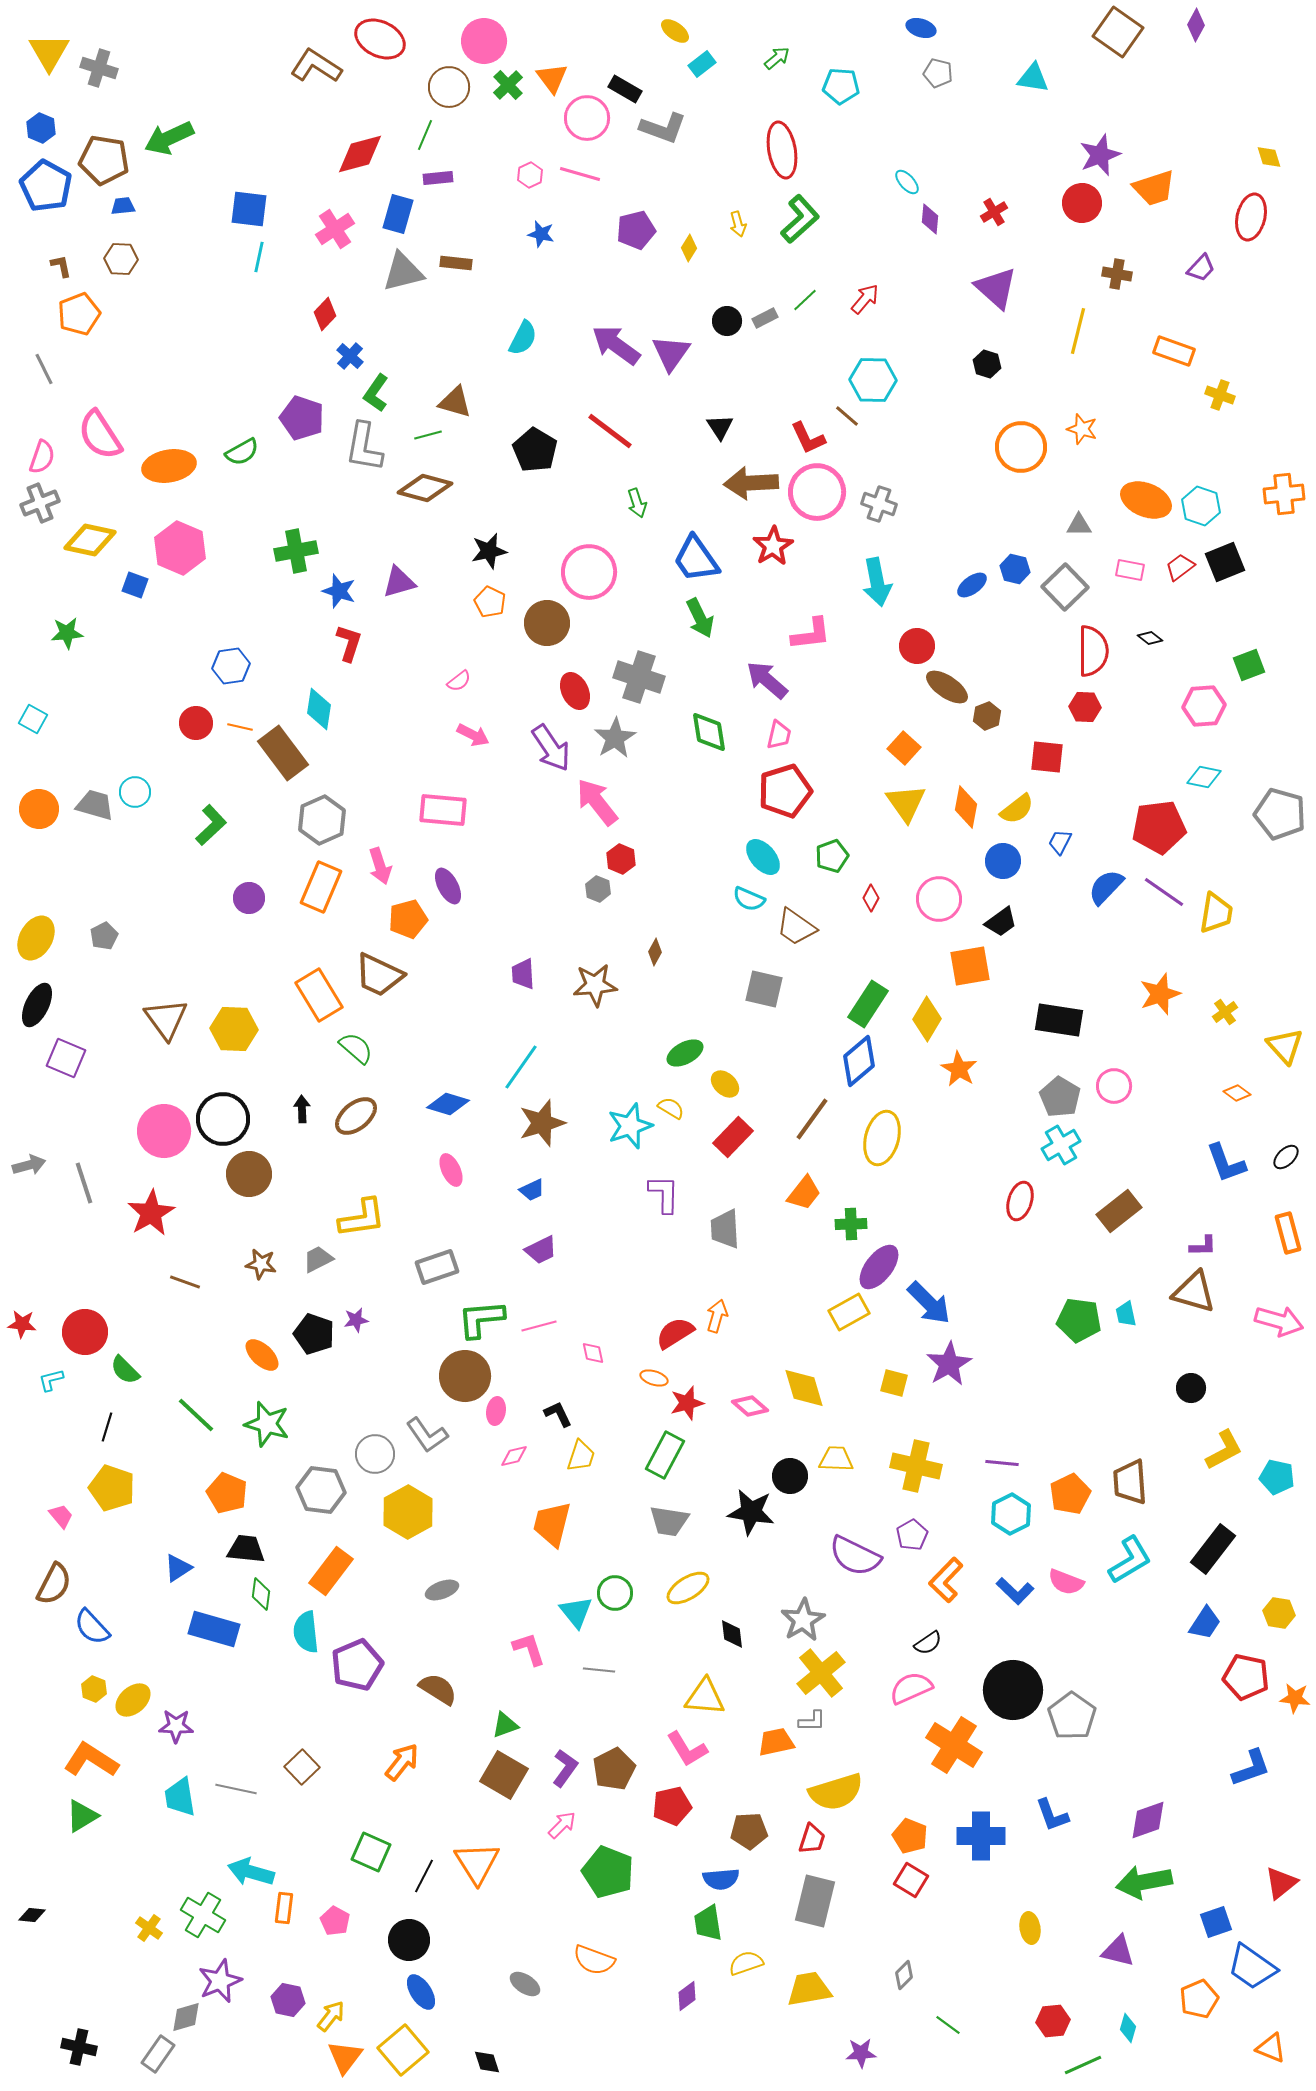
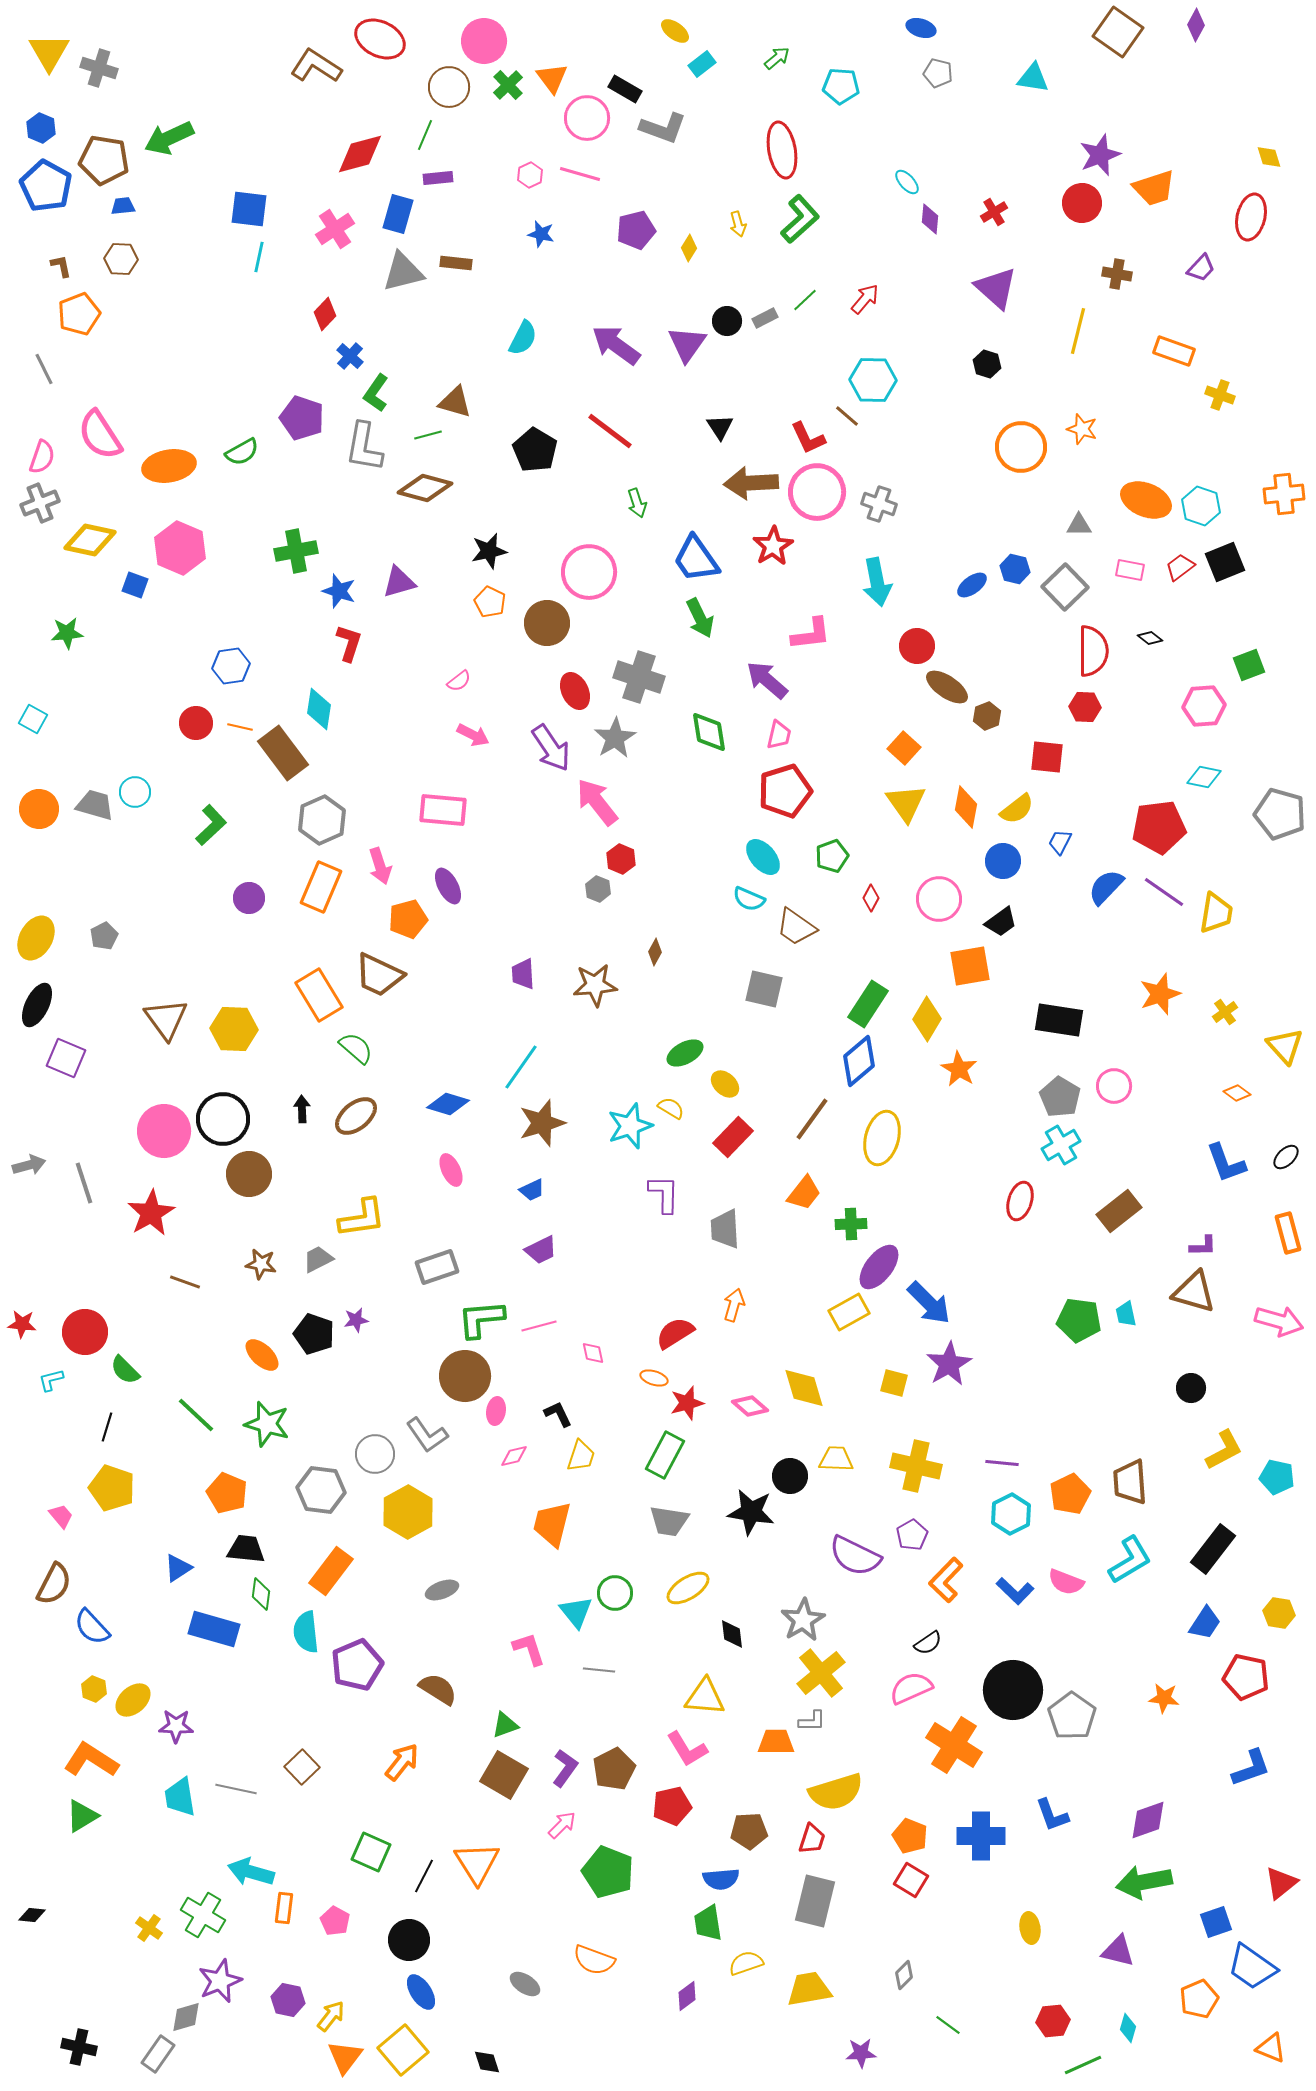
purple triangle at (671, 353): moved 16 px right, 9 px up
orange arrow at (717, 1316): moved 17 px right, 11 px up
orange star at (1295, 1698): moved 131 px left
orange trapezoid at (776, 1742): rotated 12 degrees clockwise
